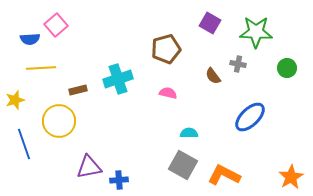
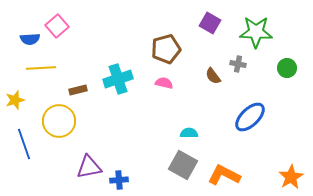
pink square: moved 1 px right, 1 px down
pink semicircle: moved 4 px left, 10 px up
